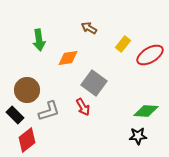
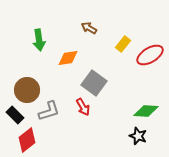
black star: rotated 24 degrees clockwise
